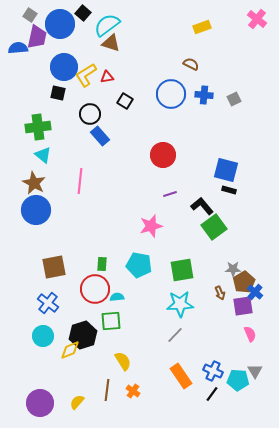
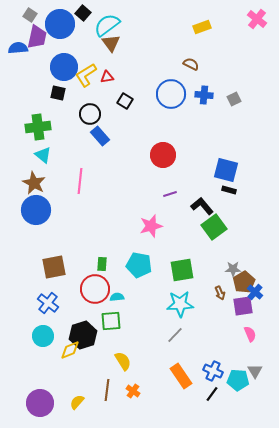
brown triangle at (111, 43): rotated 36 degrees clockwise
